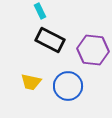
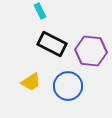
black rectangle: moved 2 px right, 4 px down
purple hexagon: moved 2 px left, 1 px down
yellow trapezoid: rotated 45 degrees counterclockwise
